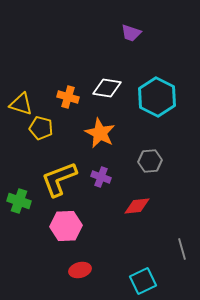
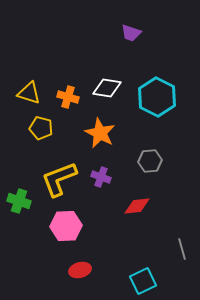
yellow triangle: moved 8 px right, 11 px up
